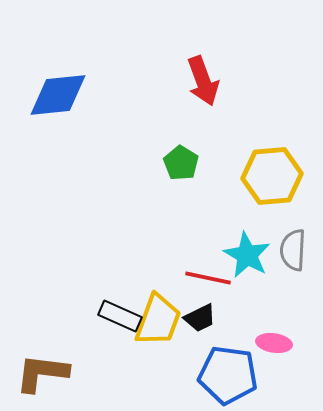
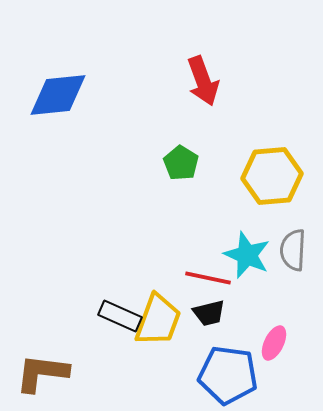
cyan star: rotated 6 degrees counterclockwise
black trapezoid: moved 9 px right, 5 px up; rotated 12 degrees clockwise
pink ellipse: rotated 72 degrees counterclockwise
